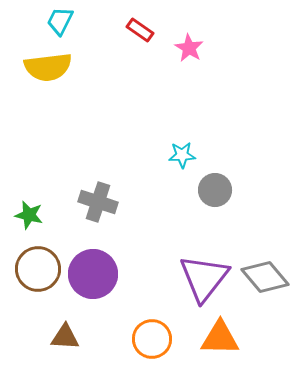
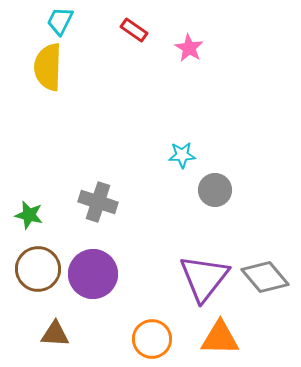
red rectangle: moved 6 px left
yellow semicircle: rotated 99 degrees clockwise
brown triangle: moved 10 px left, 3 px up
